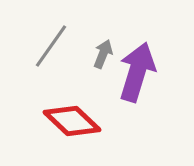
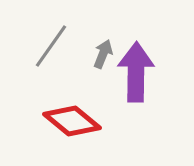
purple arrow: moved 1 px left; rotated 16 degrees counterclockwise
red diamond: rotated 4 degrees counterclockwise
